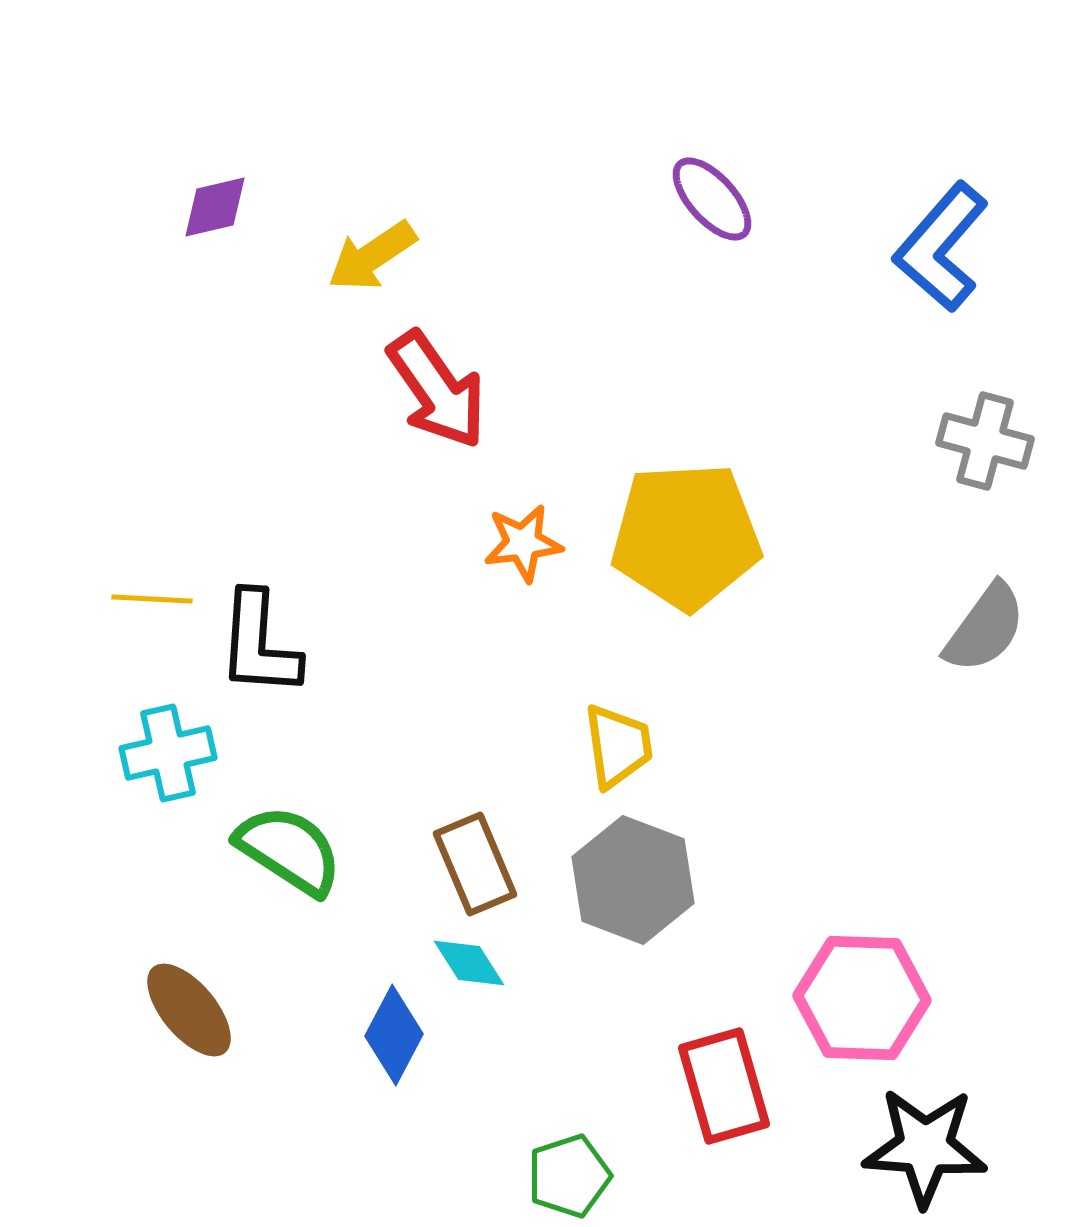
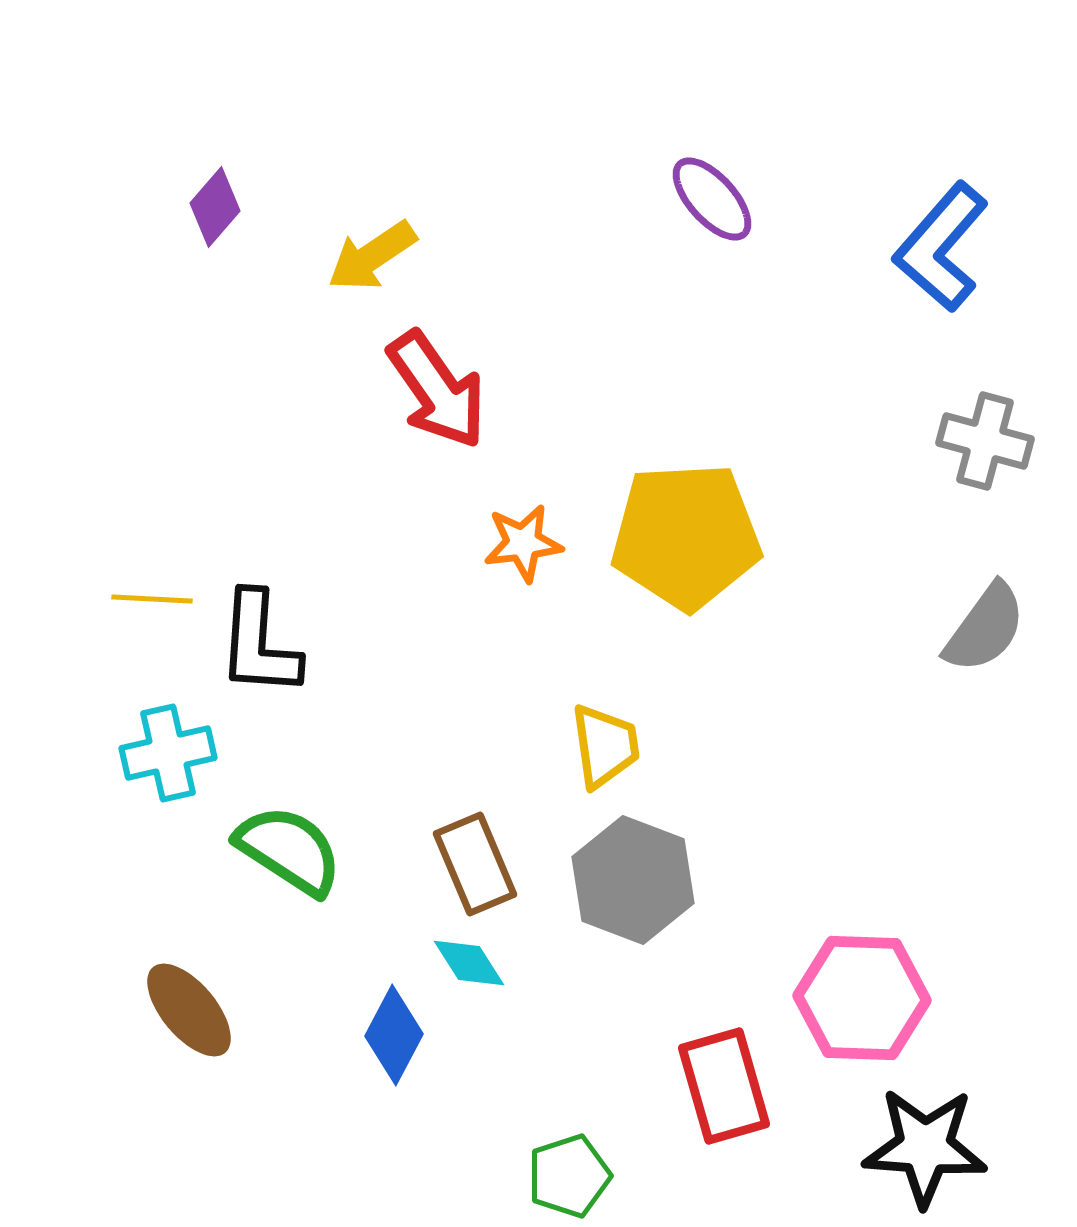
purple diamond: rotated 36 degrees counterclockwise
yellow trapezoid: moved 13 px left
